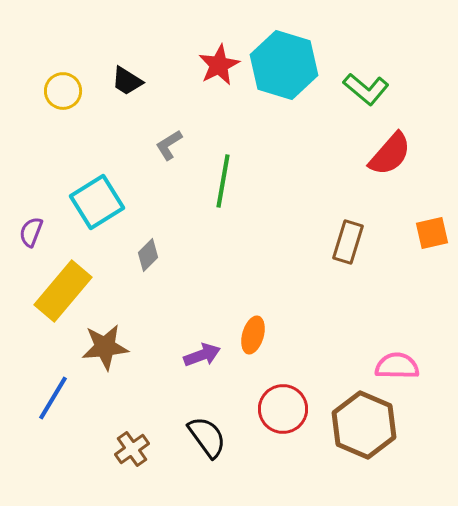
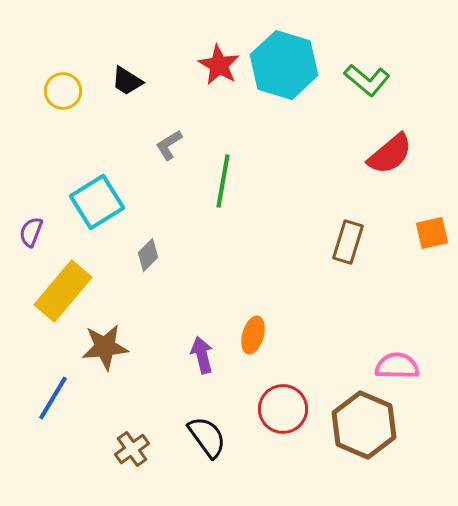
red star: rotated 15 degrees counterclockwise
green L-shape: moved 1 px right, 9 px up
red semicircle: rotated 9 degrees clockwise
purple arrow: rotated 84 degrees counterclockwise
